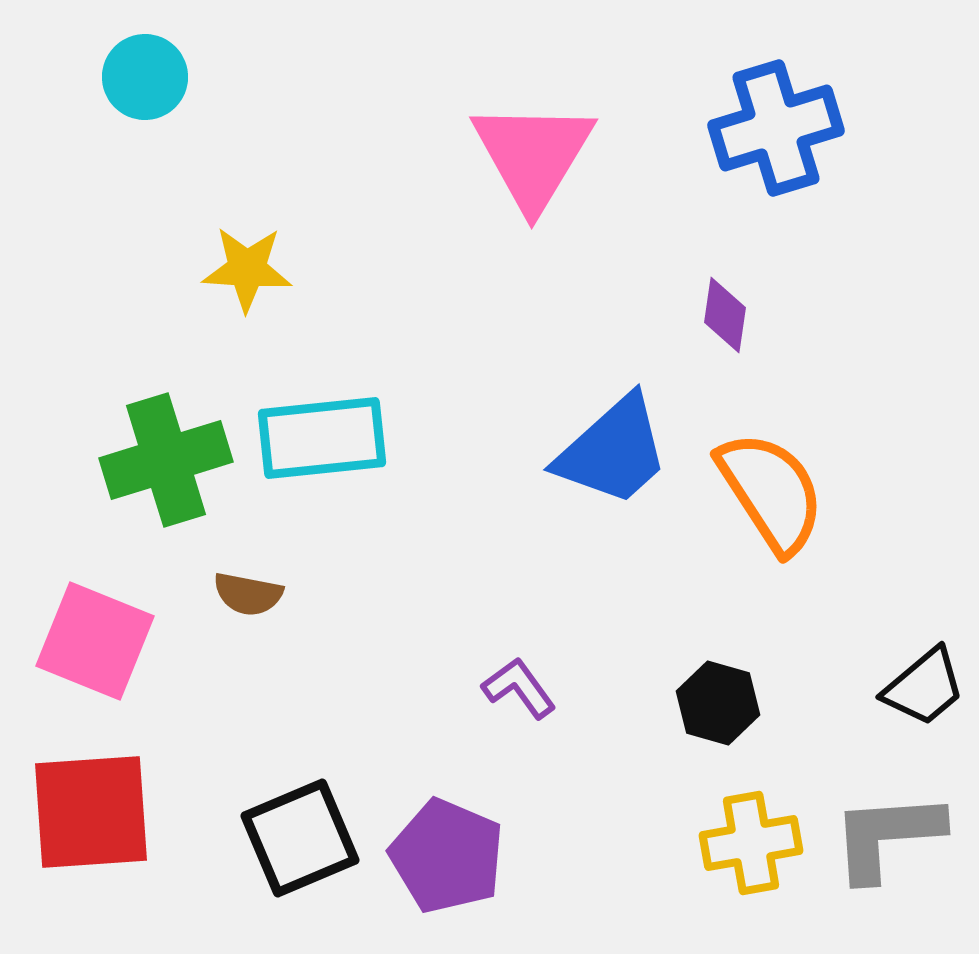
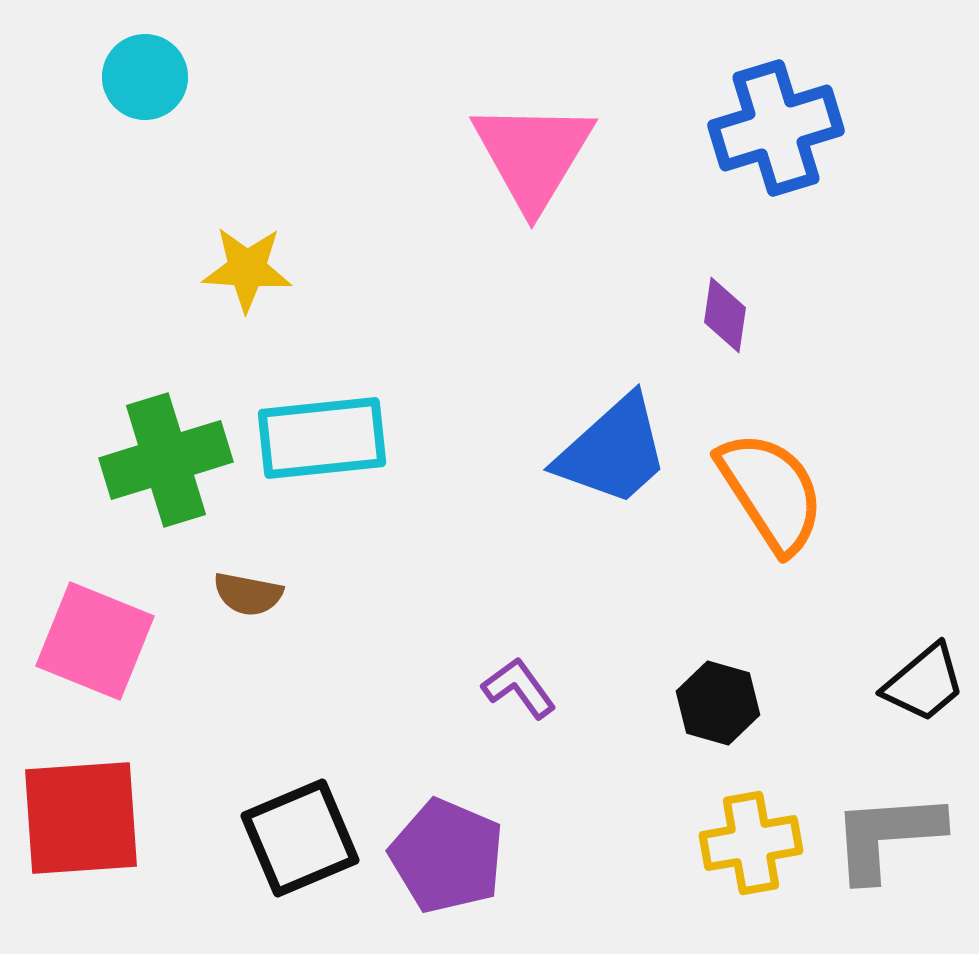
black trapezoid: moved 4 px up
red square: moved 10 px left, 6 px down
